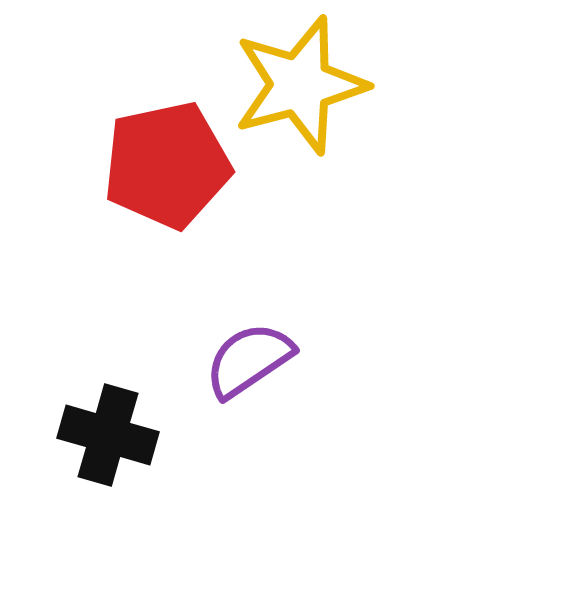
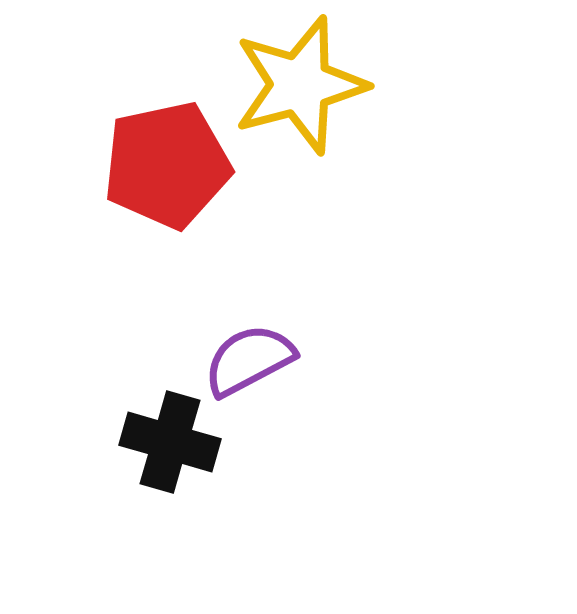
purple semicircle: rotated 6 degrees clockwise
black cross: moved 62 px right, 7 px down
